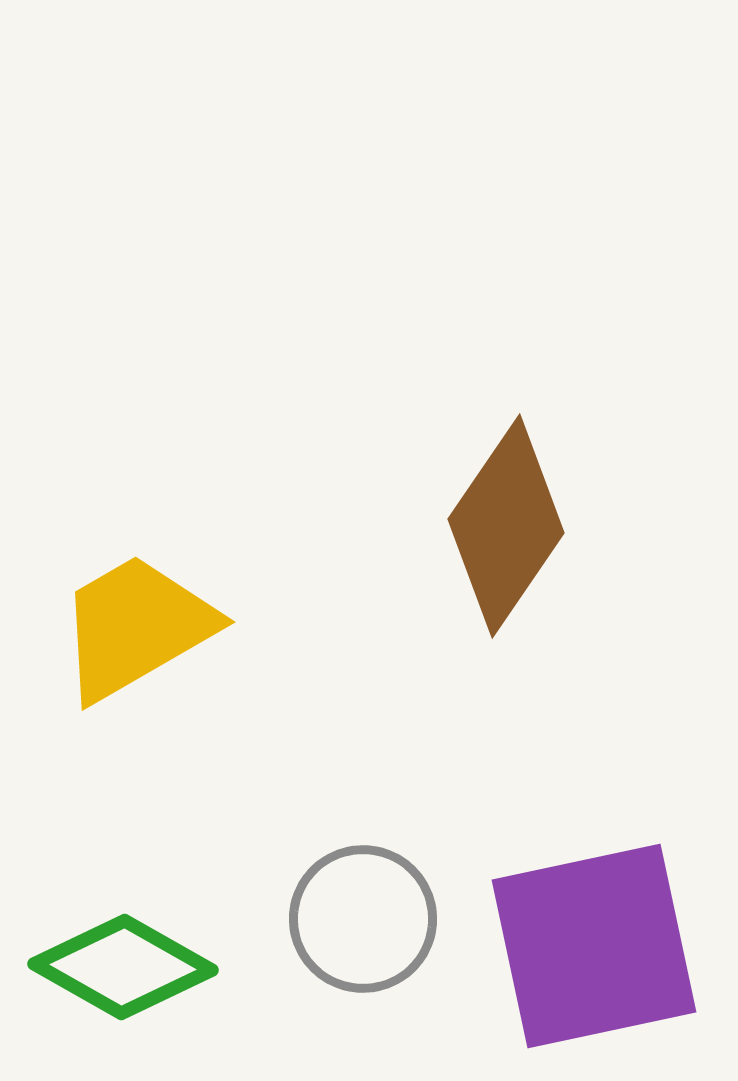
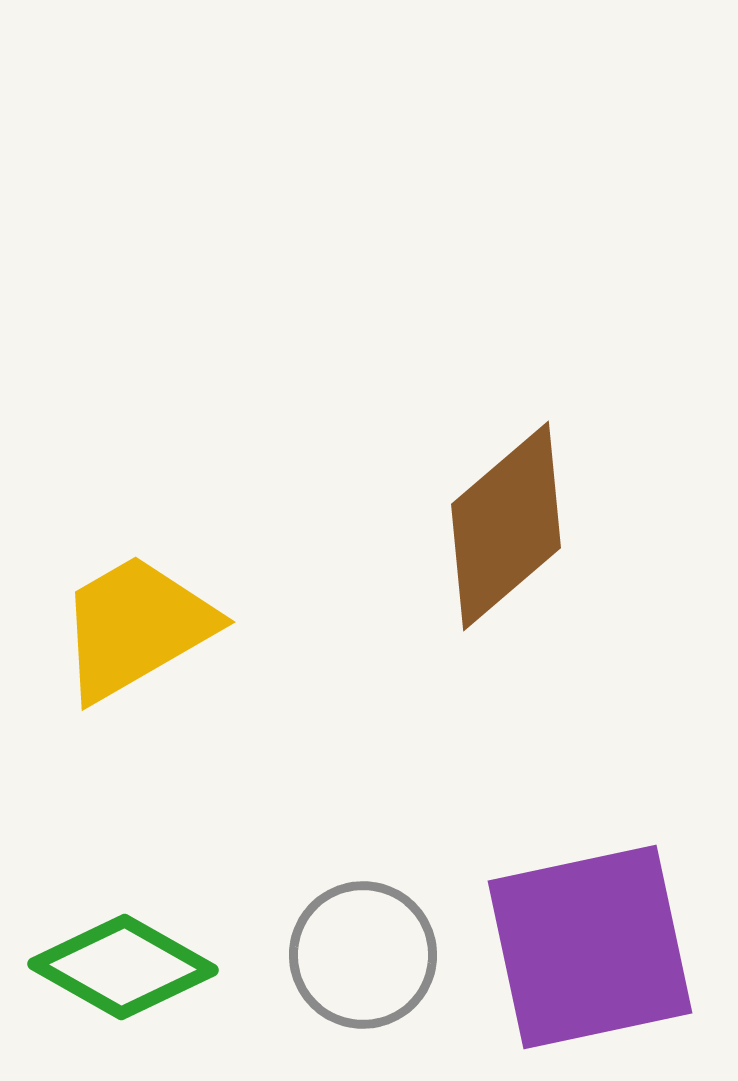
brown diamond: rotated 15 degrees clockwise
gray circle: moved 36 px down
purple square: moved 4 px left, 1 px down
